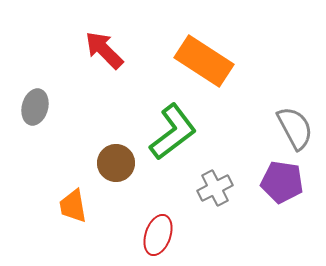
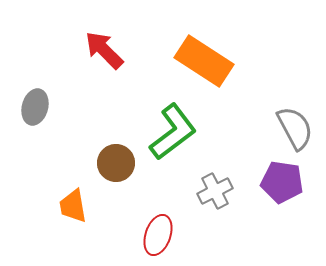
gray cross: moved 3 px down
